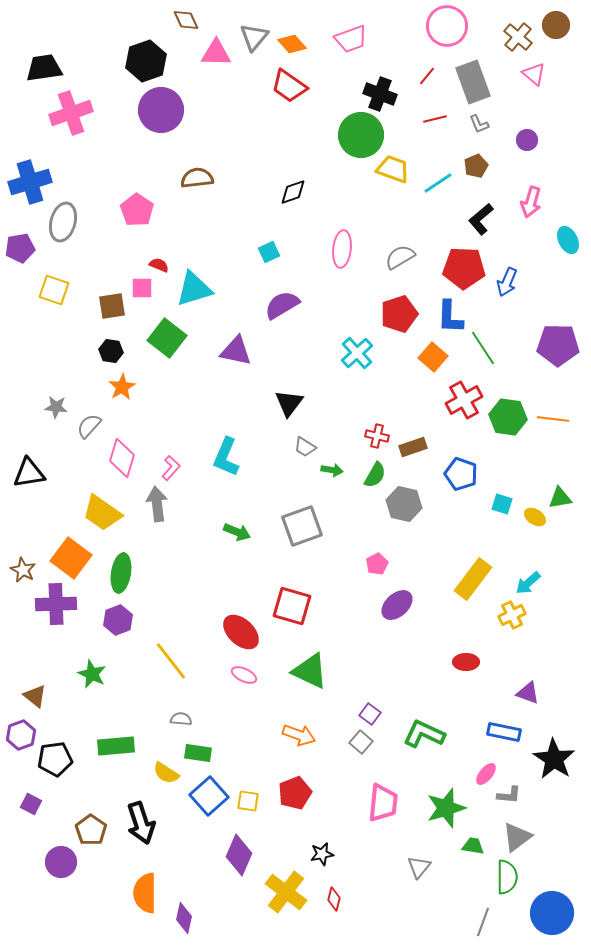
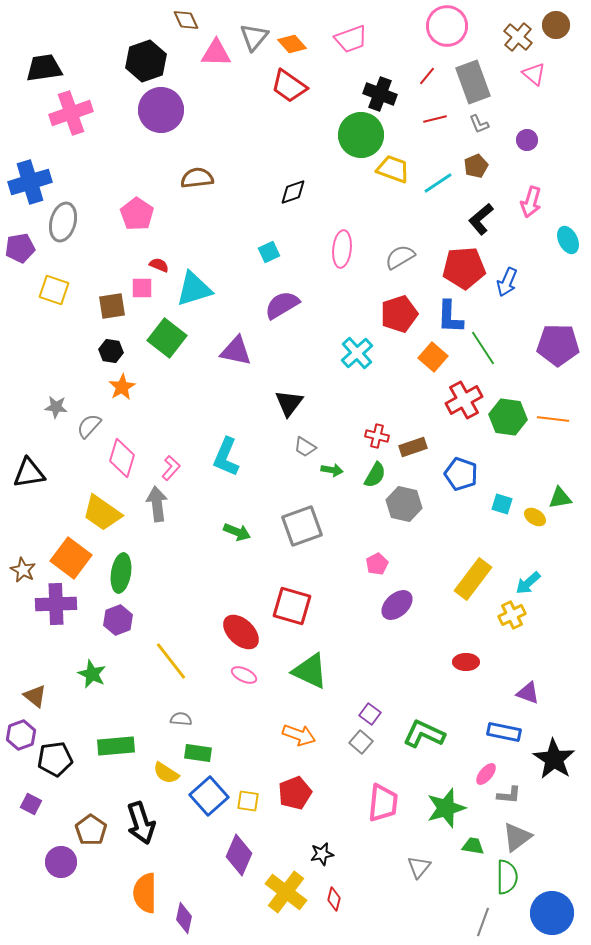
pink pentagon at (137, 210): moved 4 px down
red pentagon at (464, 268): rotated 6 degrees counterclockwise
